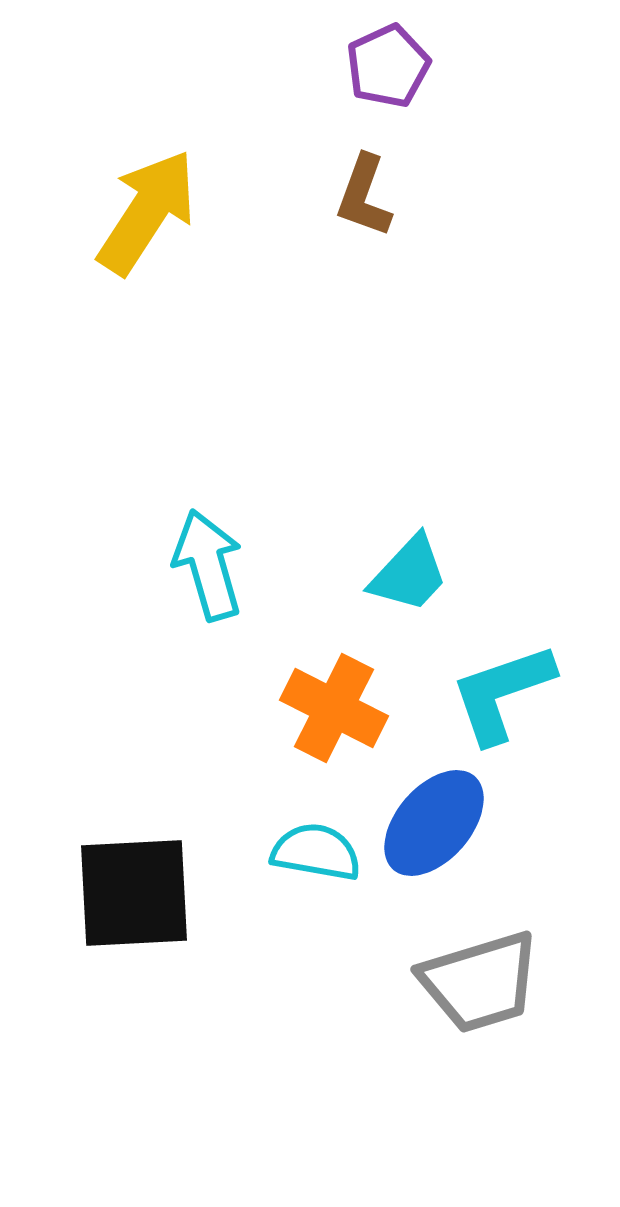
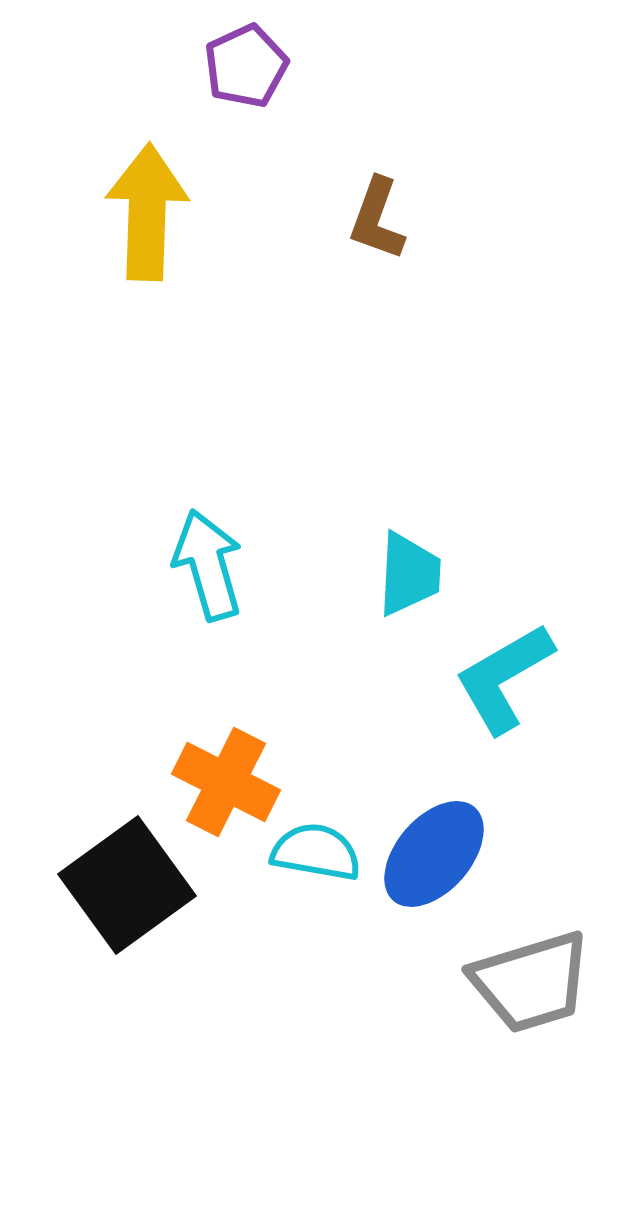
purple pentagon: moved 142 px left
brown L-shape: moved 13 px right, 23 px down
yellow arrow: rotated 31 degrees counterclockwise
cyan trapezoid: rotated 40 degrees counterclockwise
cyan L-shape: moved 2 px right, 15 px up; rotated 11 degrees counterclockwise
orange cross: moved 108 px left, 74 px down
blue ellipse: moved 31 px down
black square: moved 7 px left, 8 px up; rotated 33 degrees counterclockwise
gray trapezoid: moved 51 px right
